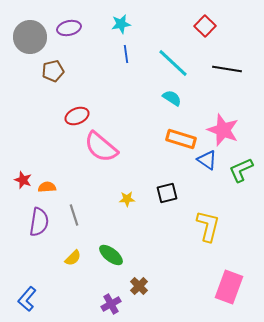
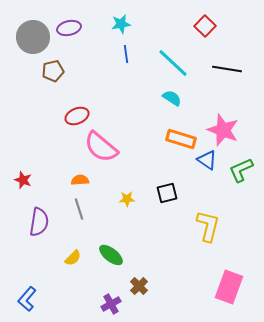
gray circle: moved 3 px right
orange semicircle: moved 33 px right, 7 px up
gray line: moved 5 px right, 6 px up
